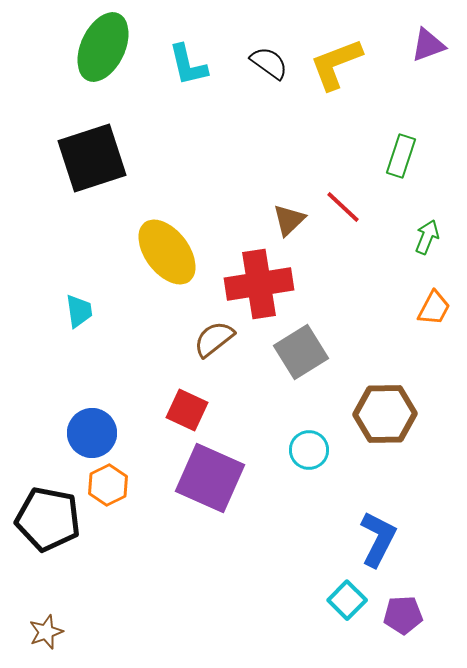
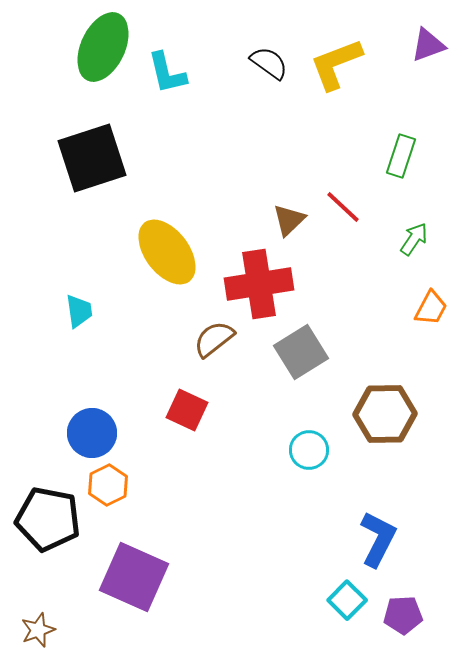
cyan L-shape: moved 21 px left, 8 px down
green arrow: moved 13 px left, 2 px down; rotated 12 degrees clockwise
orange trapezoid: moved 3 px left
purple square: moved 76 px left, 99 px down
brown star: moved 8 px left, 2 px up
